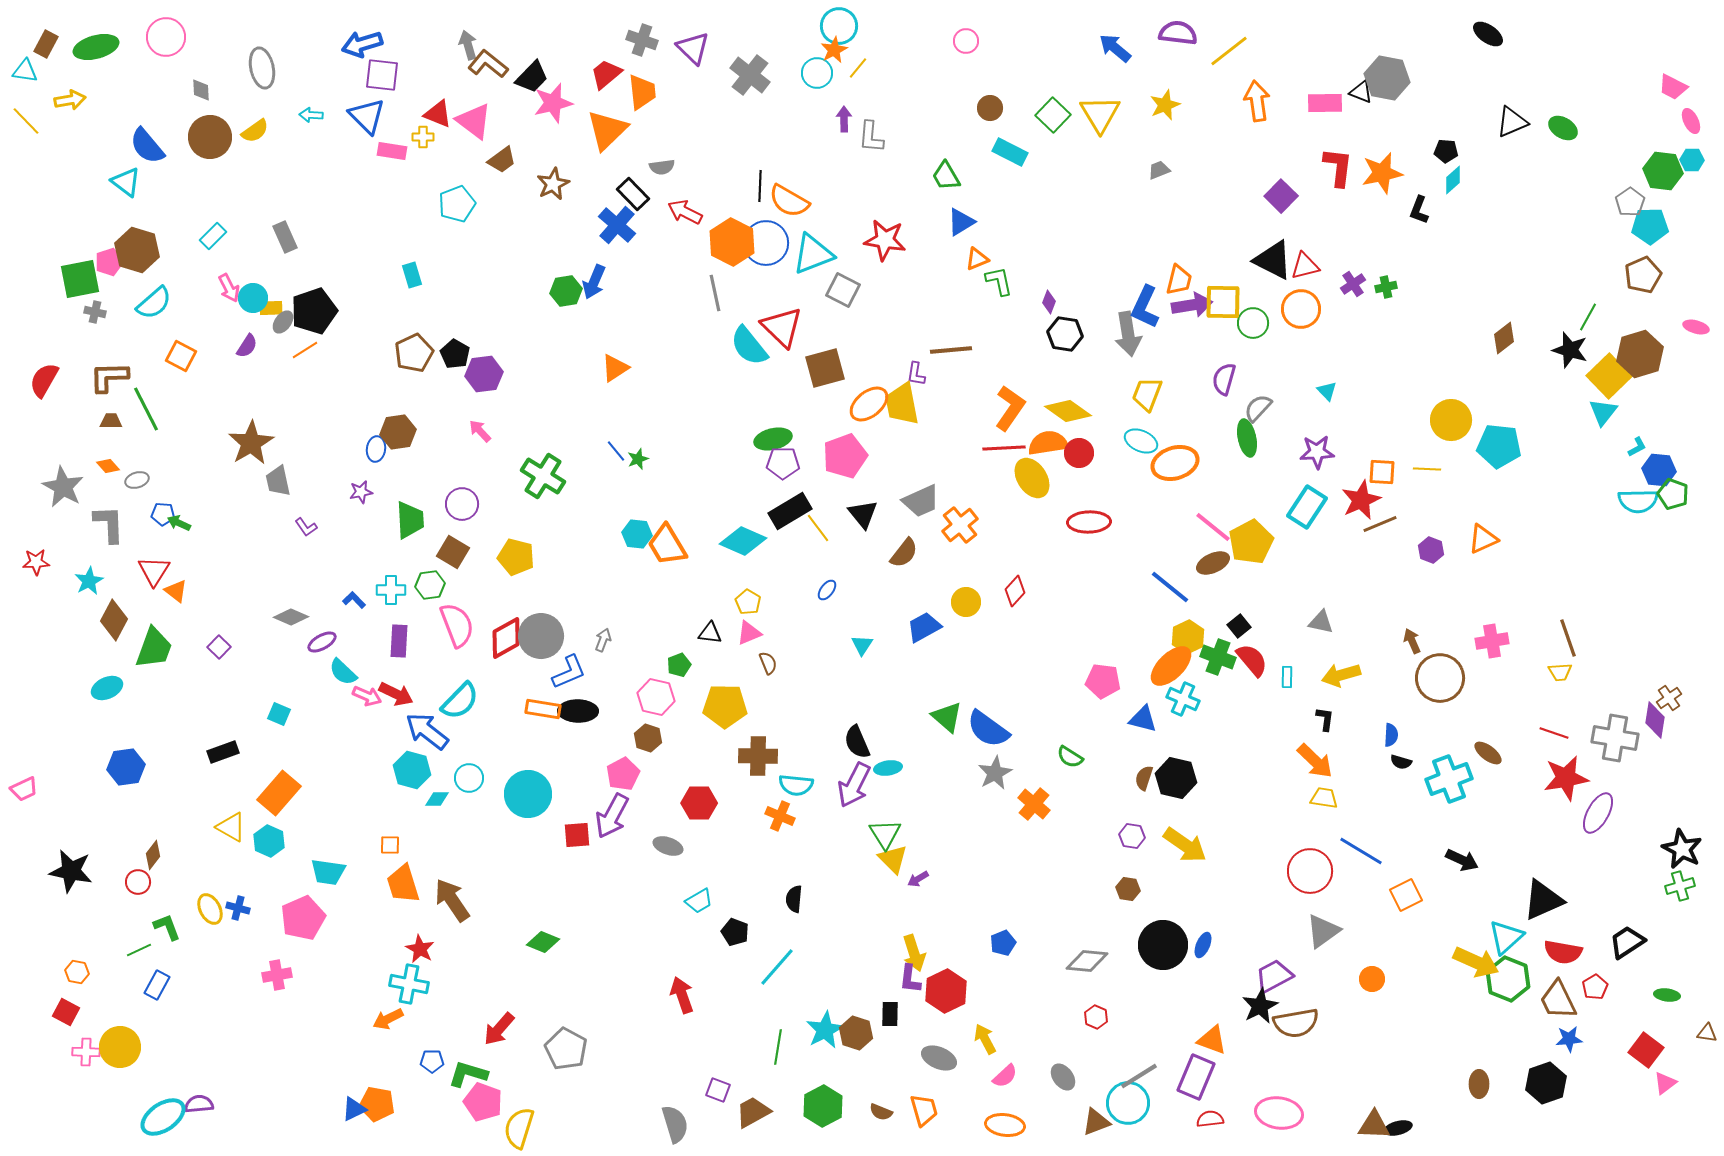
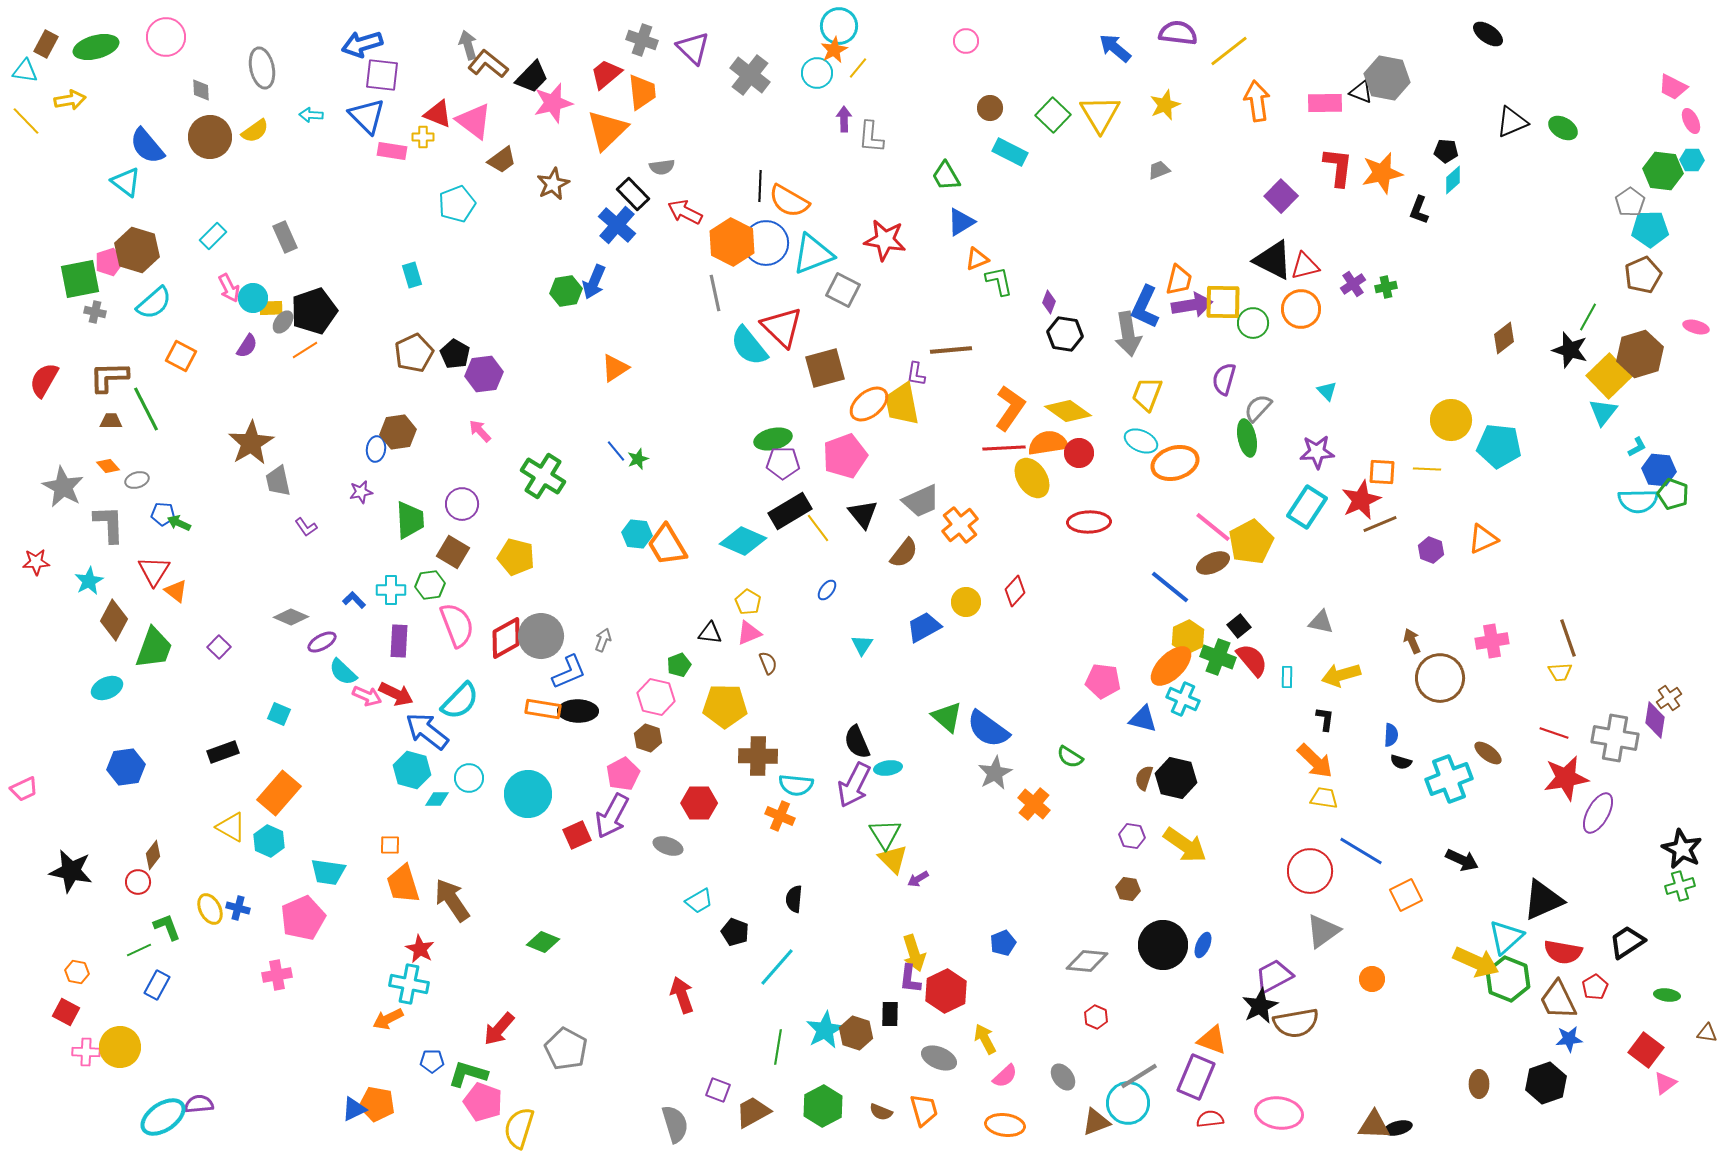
cyan pentagon at (1650, 226): moved 3 px down
red square at (577, 835): rotated 20 degrees counterclockwise
